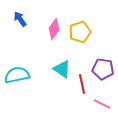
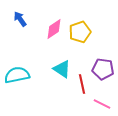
pink diamond: rotated 20 degrees clockwise
